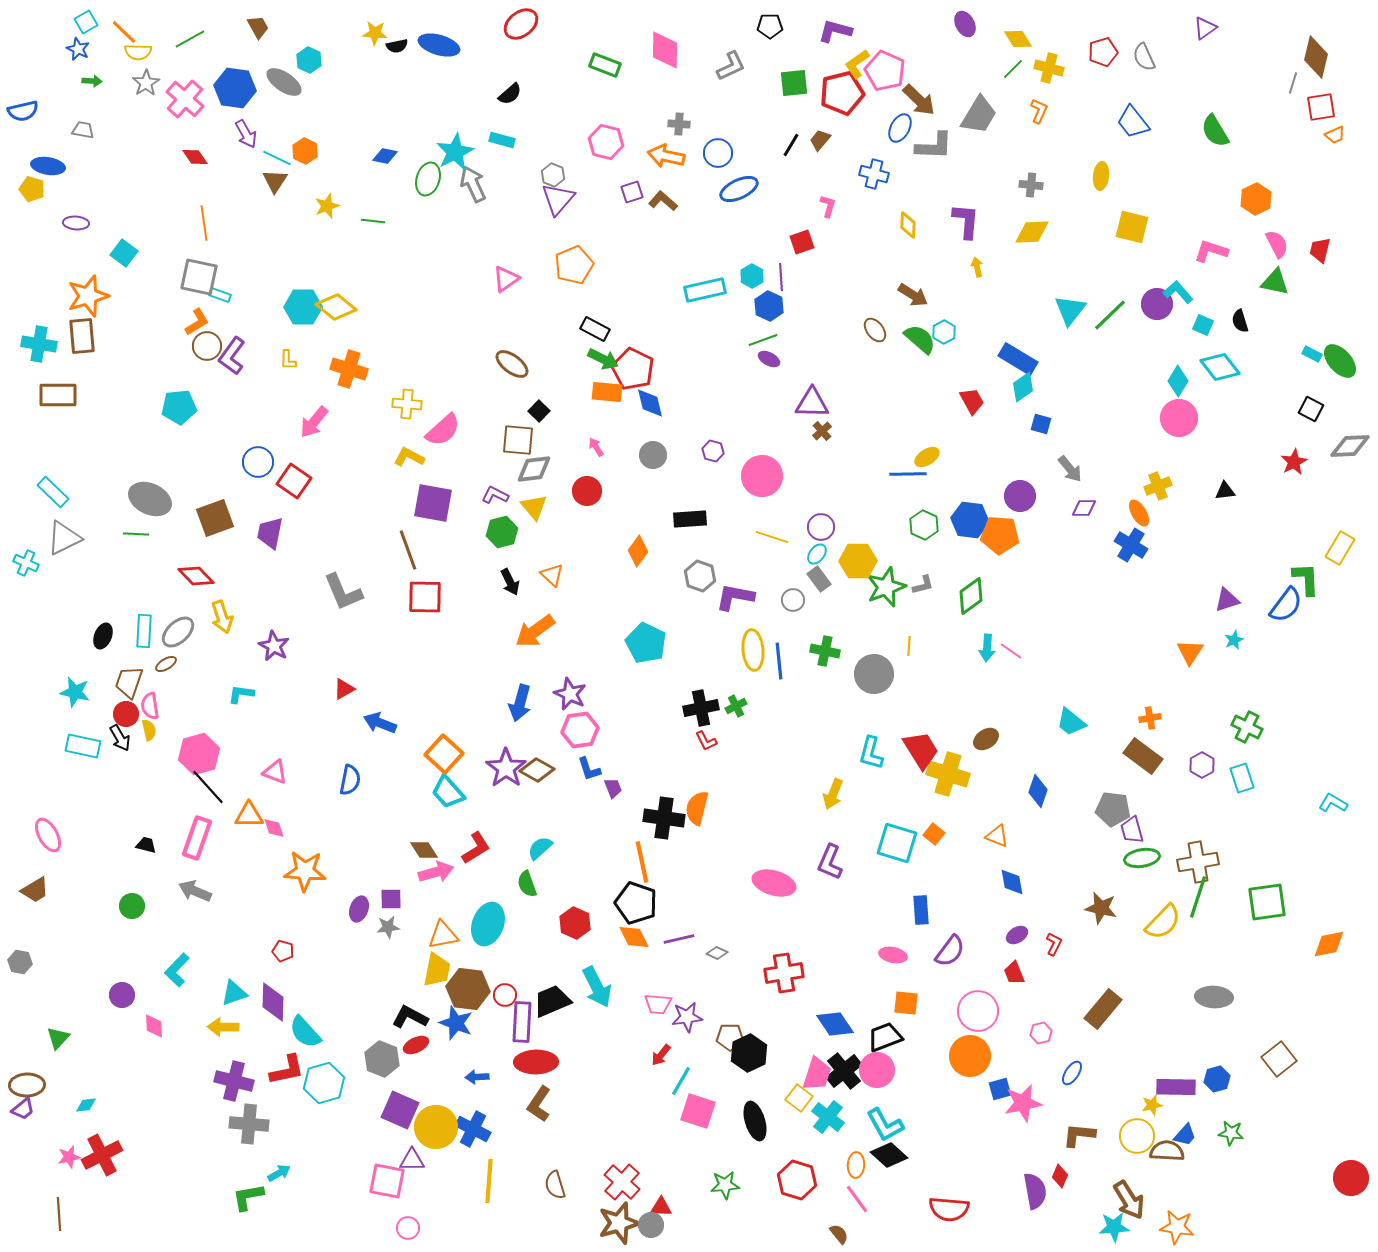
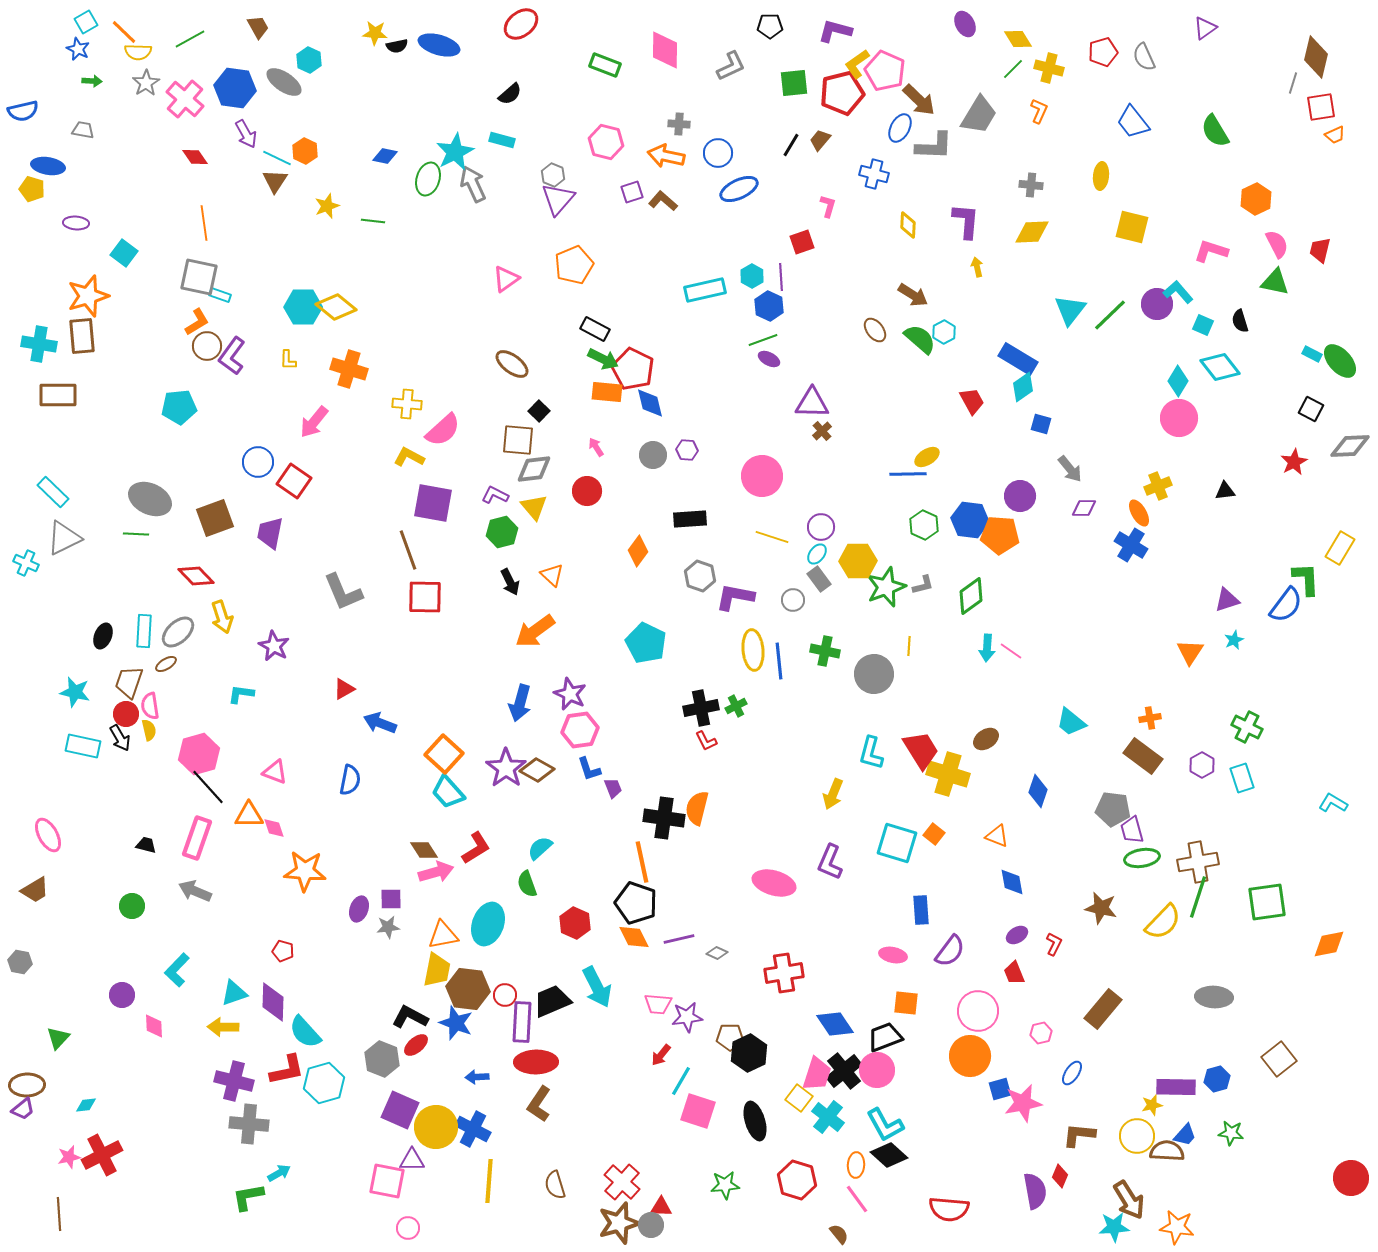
purple hexagon at (713, 451): moved 26 px left, 1 px up; rotated 10 degrees counterclockwise
red ellipse at (416, 1045): rotated 15 degrees counterclockwise
